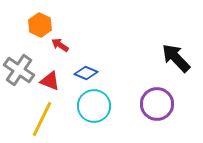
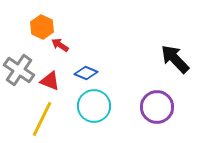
orange hexagon: moved 2 px right, 2 px down
black arrow: moved 1 px left, 1 px down
purple circle: moved 3 px down
